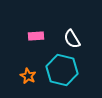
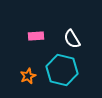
orange star: rotated 21 degrees clockwise
